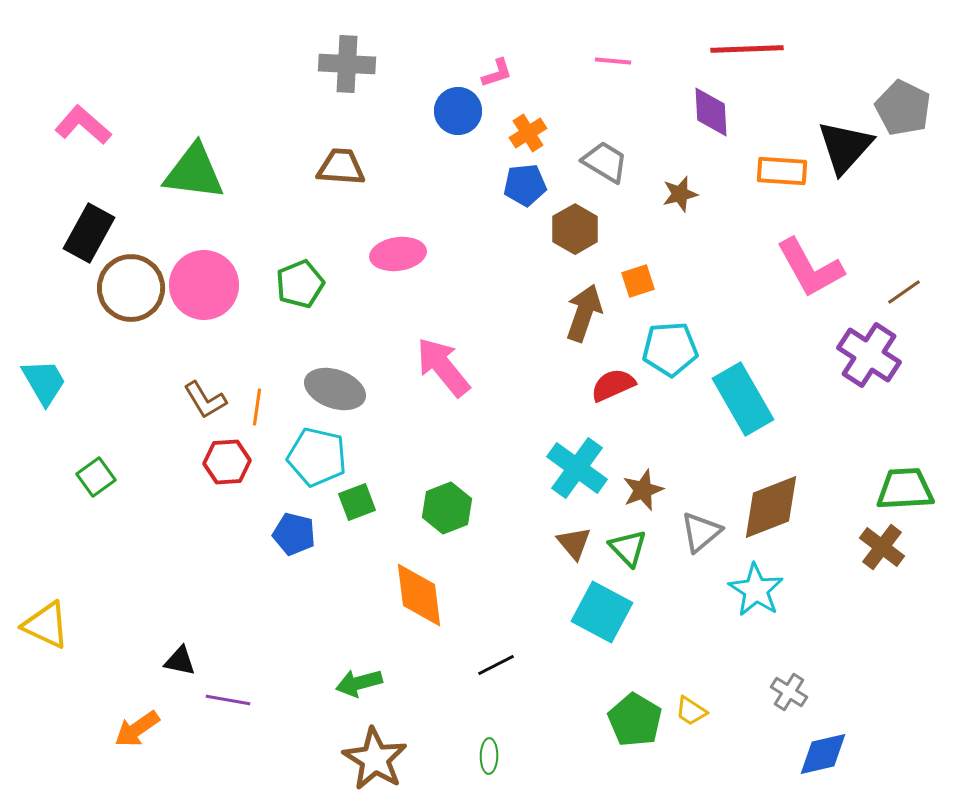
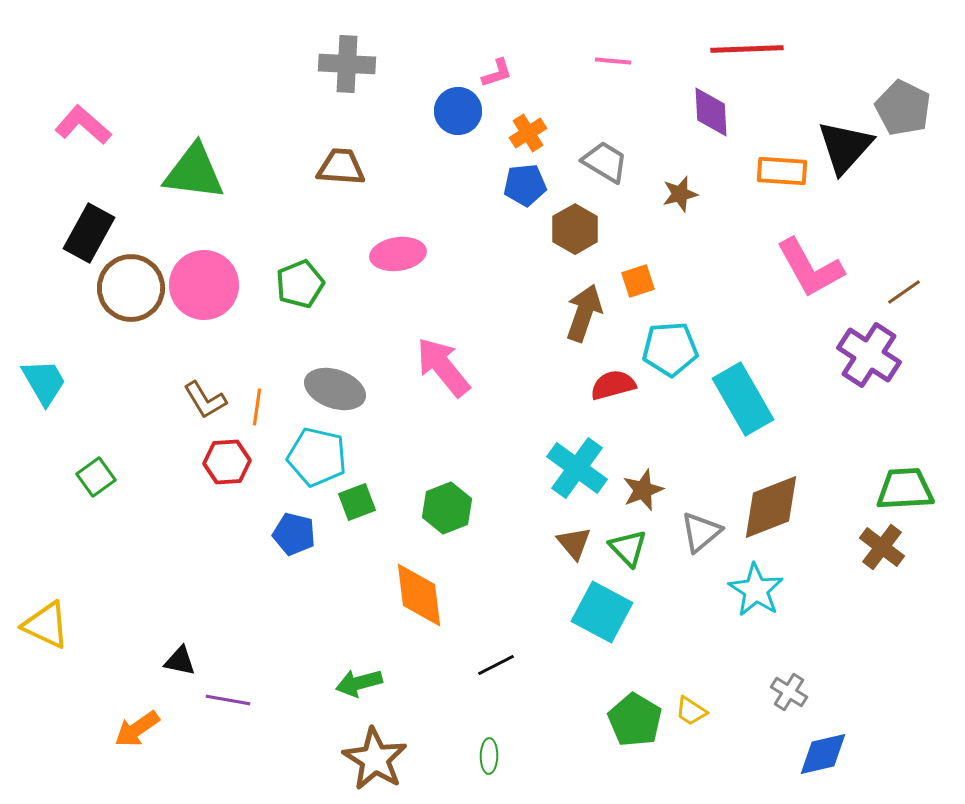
red semicircle at (613, 385): rotated 9 degrees clockwise
